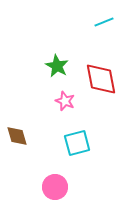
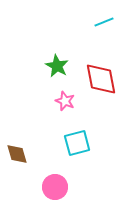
brown diamond: moved 18 px down
